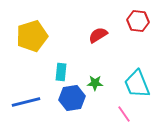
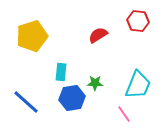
cyan trapezoid: moved 1 px right, 1 px down; rotated 136 degrees counterclockwise
blue line: rotated 56 degrees clockwise
